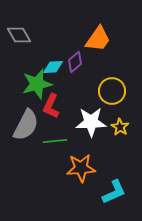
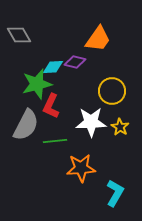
purple diamond: rotated 55 degrees clockwise
cyan L-shape: moved 1 px right, 1 px down; rotated 36 degrees counterclockwise
